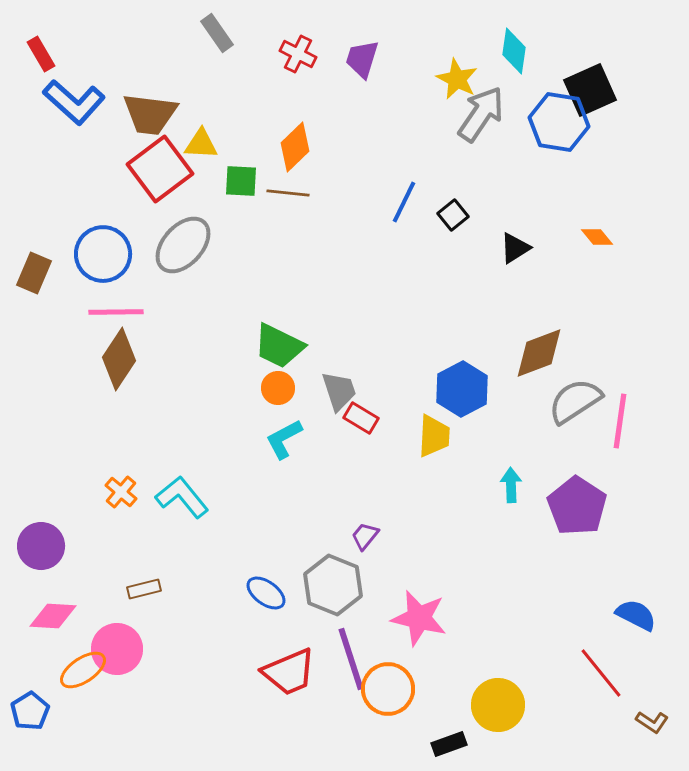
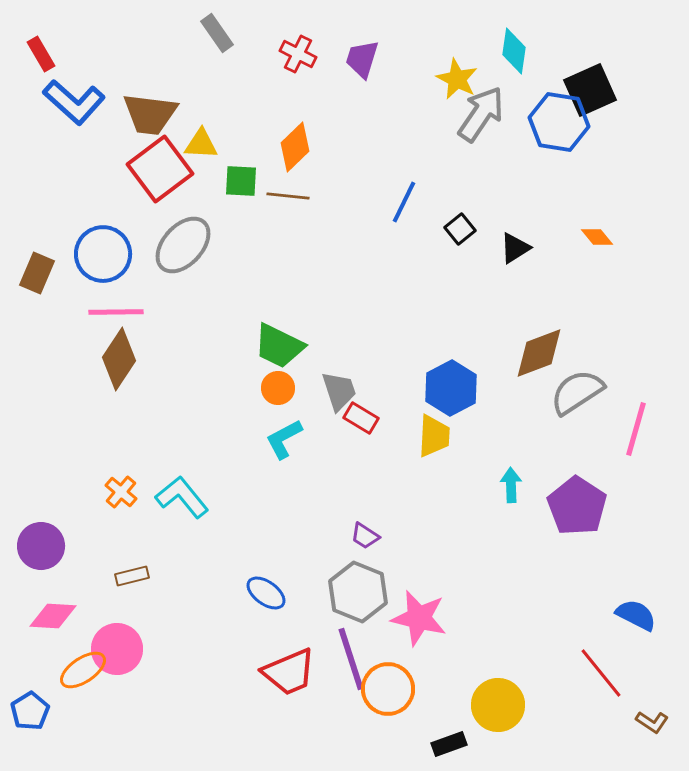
brown line at (288, 193): moved 3 px down
black square at (453, 215): moved 7 px right, 14 px down
brown rectangle at (34, 273): moved 3 px right
blue hexagon at (462, 389): moved 11 px left, 1 px up
gray semicircle at (575, 401): moved 2 px right, 9 px up
pink line at (620, 421): moved 16 px right, 8 px down; rotated 8 degrees clockwise
purple trapezoid at (365, 536): rotated 96 degrees counterclockwise
gray hexagon at (333, 585): moved 25 px right, 7 px down
brown rectangle at (144, 589): moved 12 px left, 13 px up
